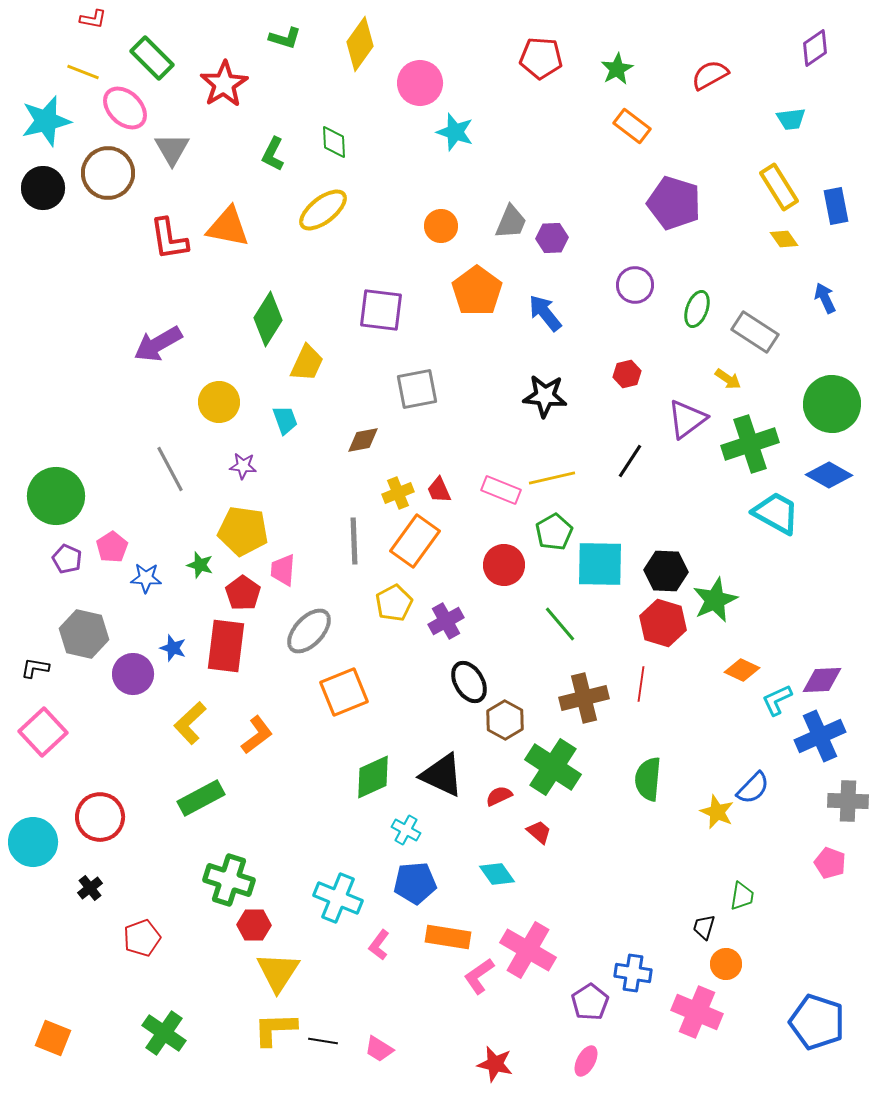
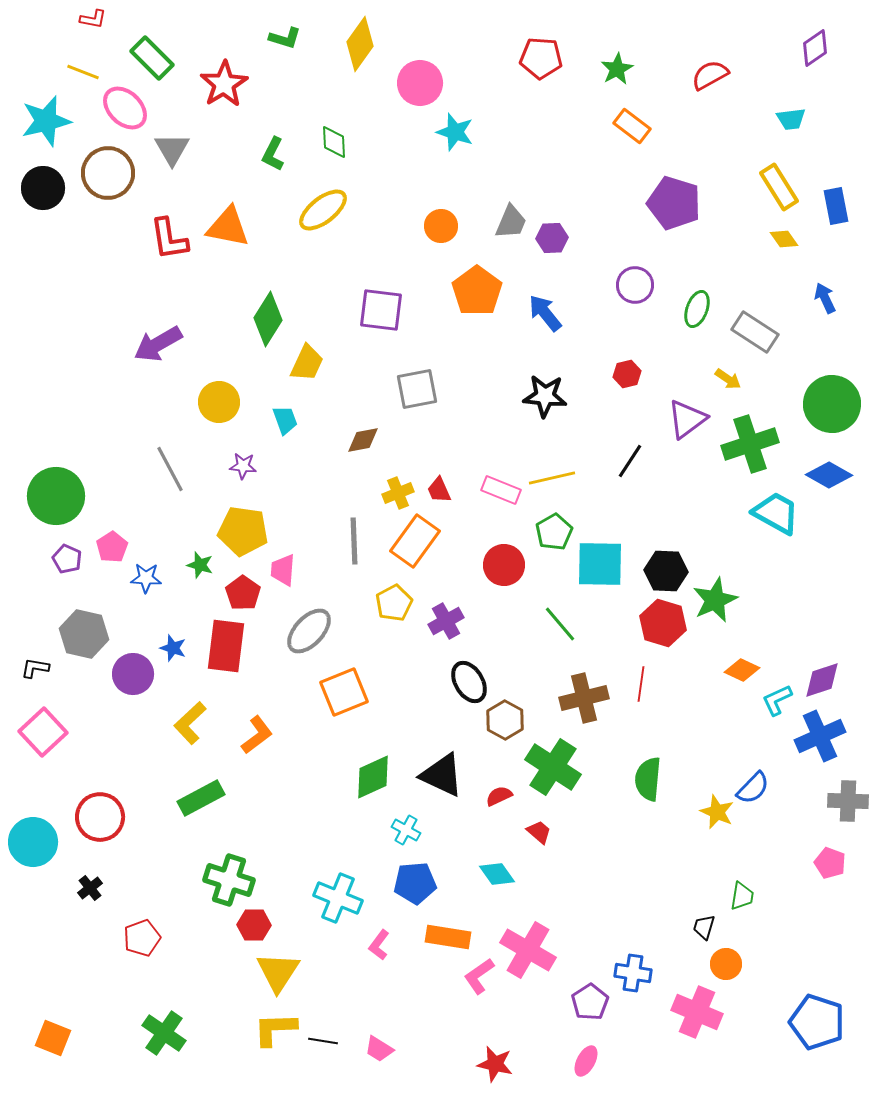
purple diamond at (822, 680): rotated 15 degrees counterclockwise
